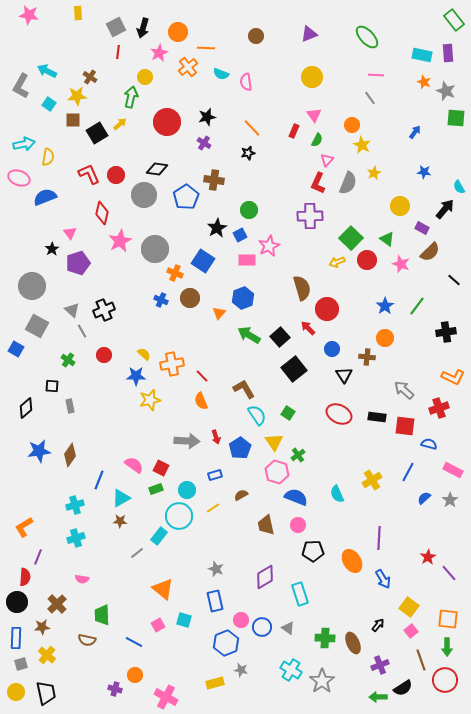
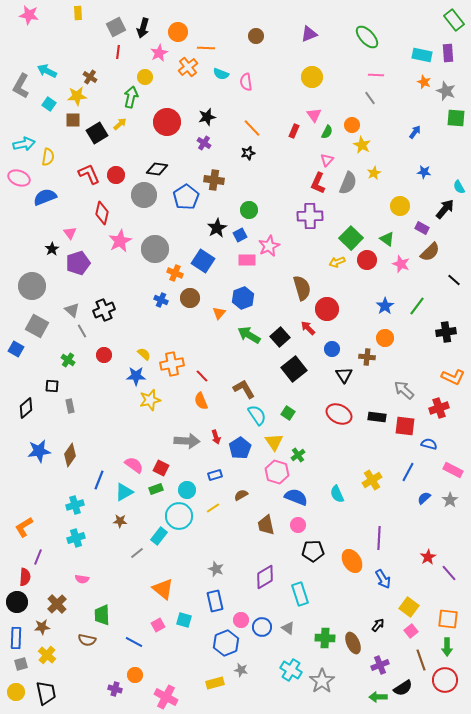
green semicircle at (317, 140): moved 10 px right, 8 px up
cyan triangle at (121, 498): moved 3 px right, 6 px up
